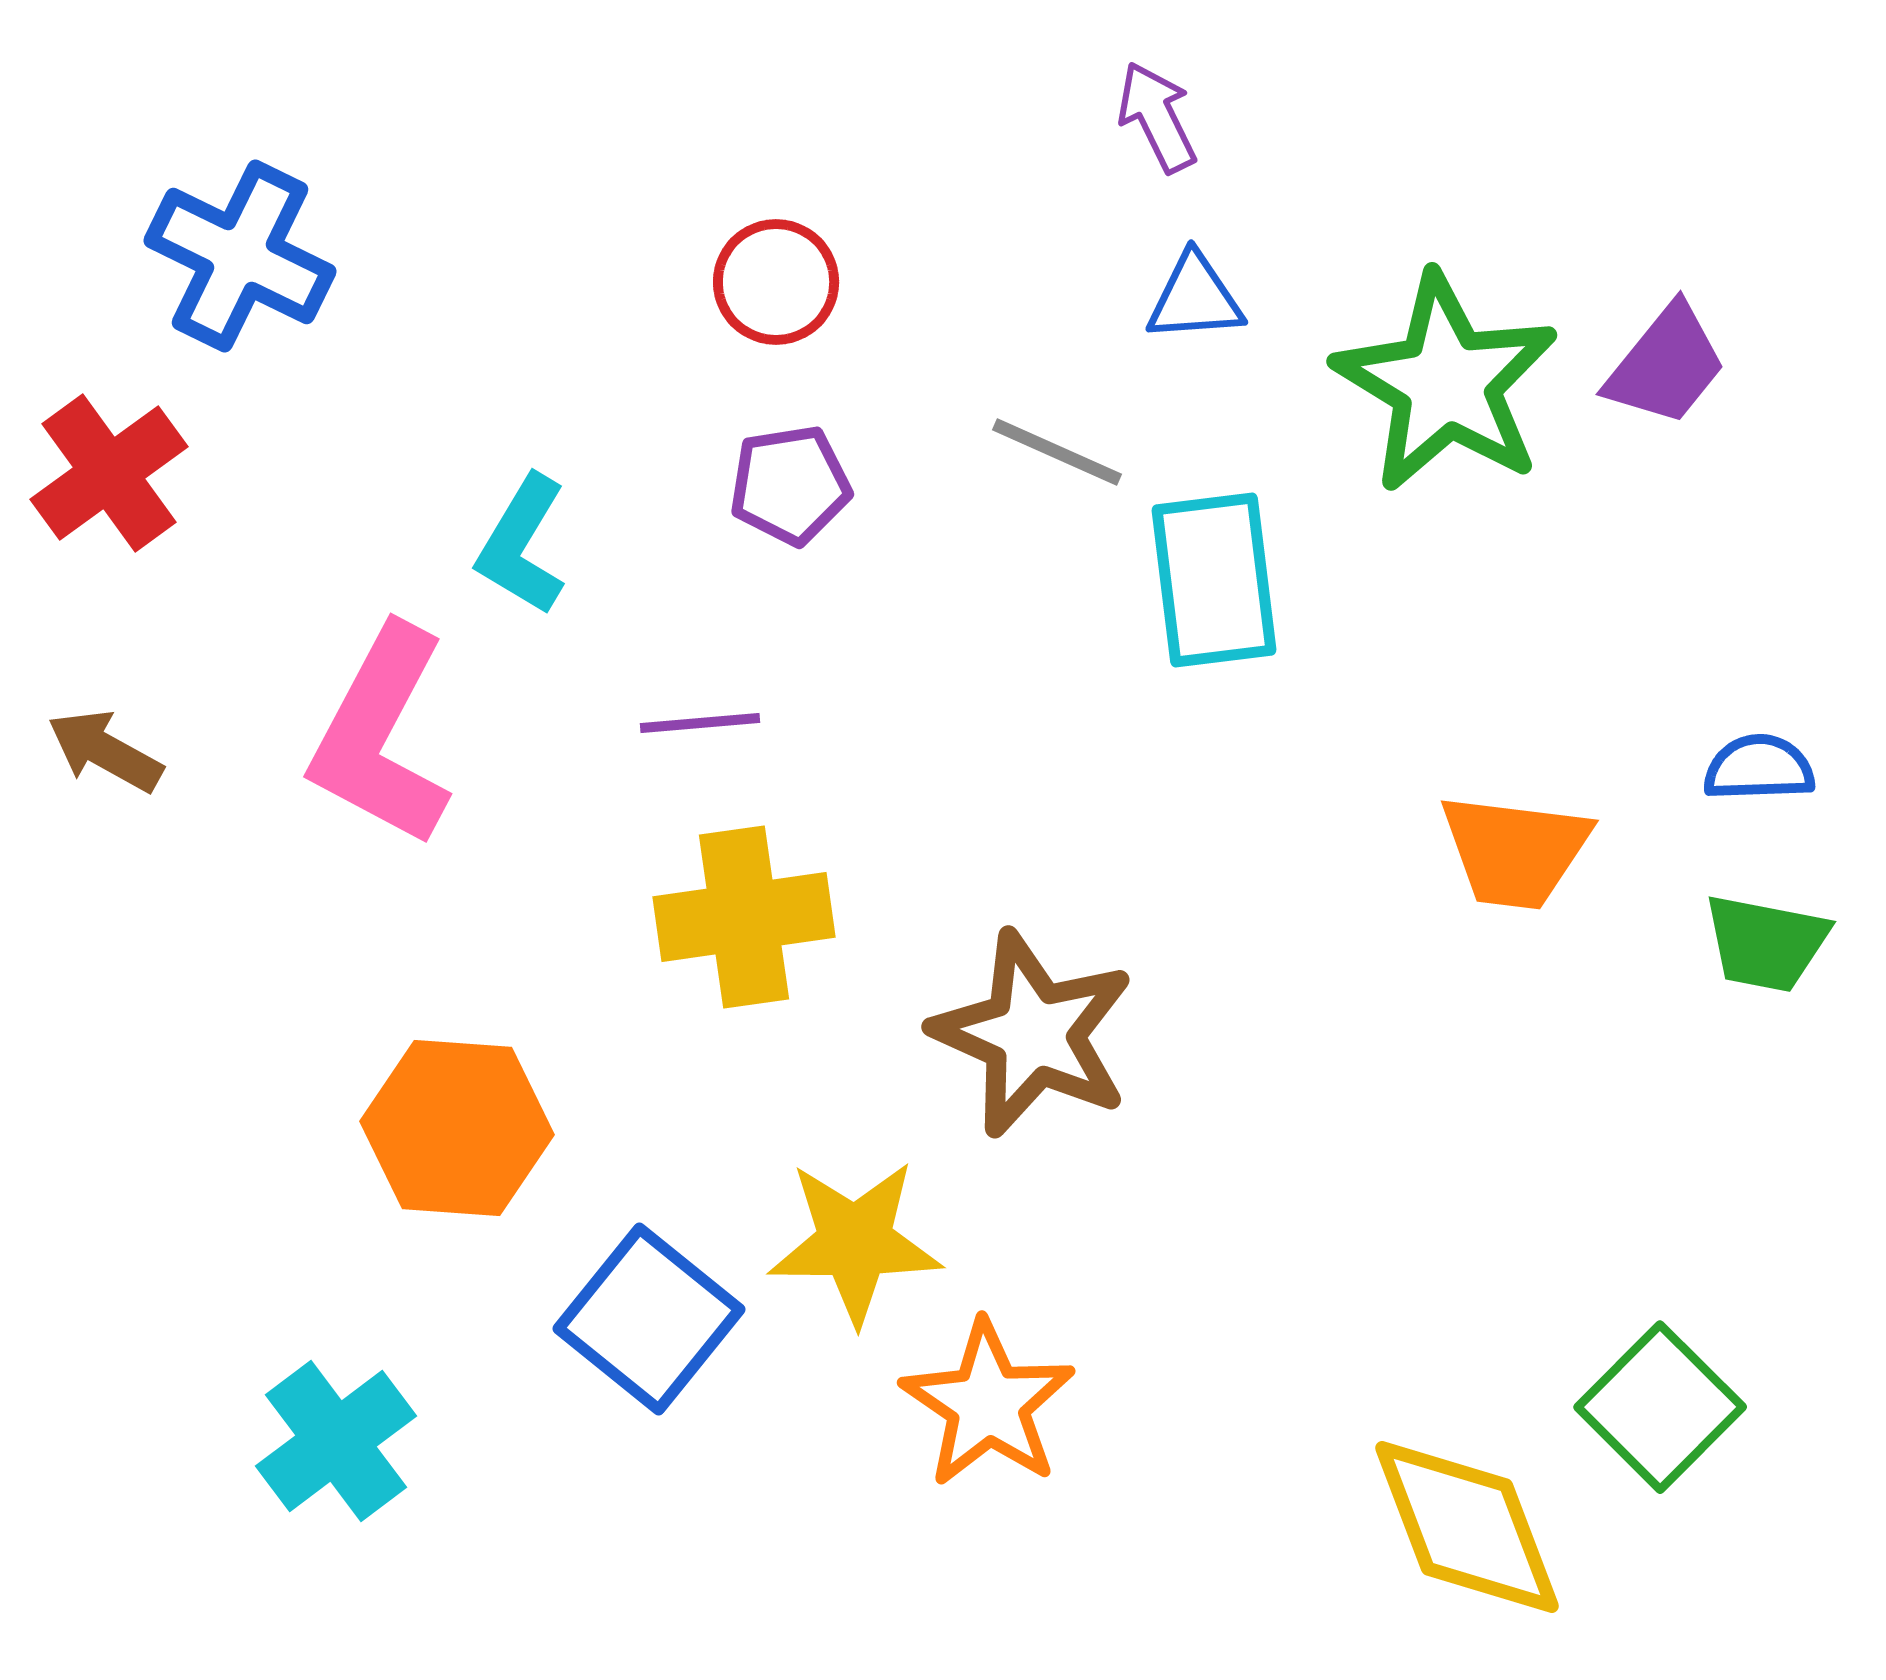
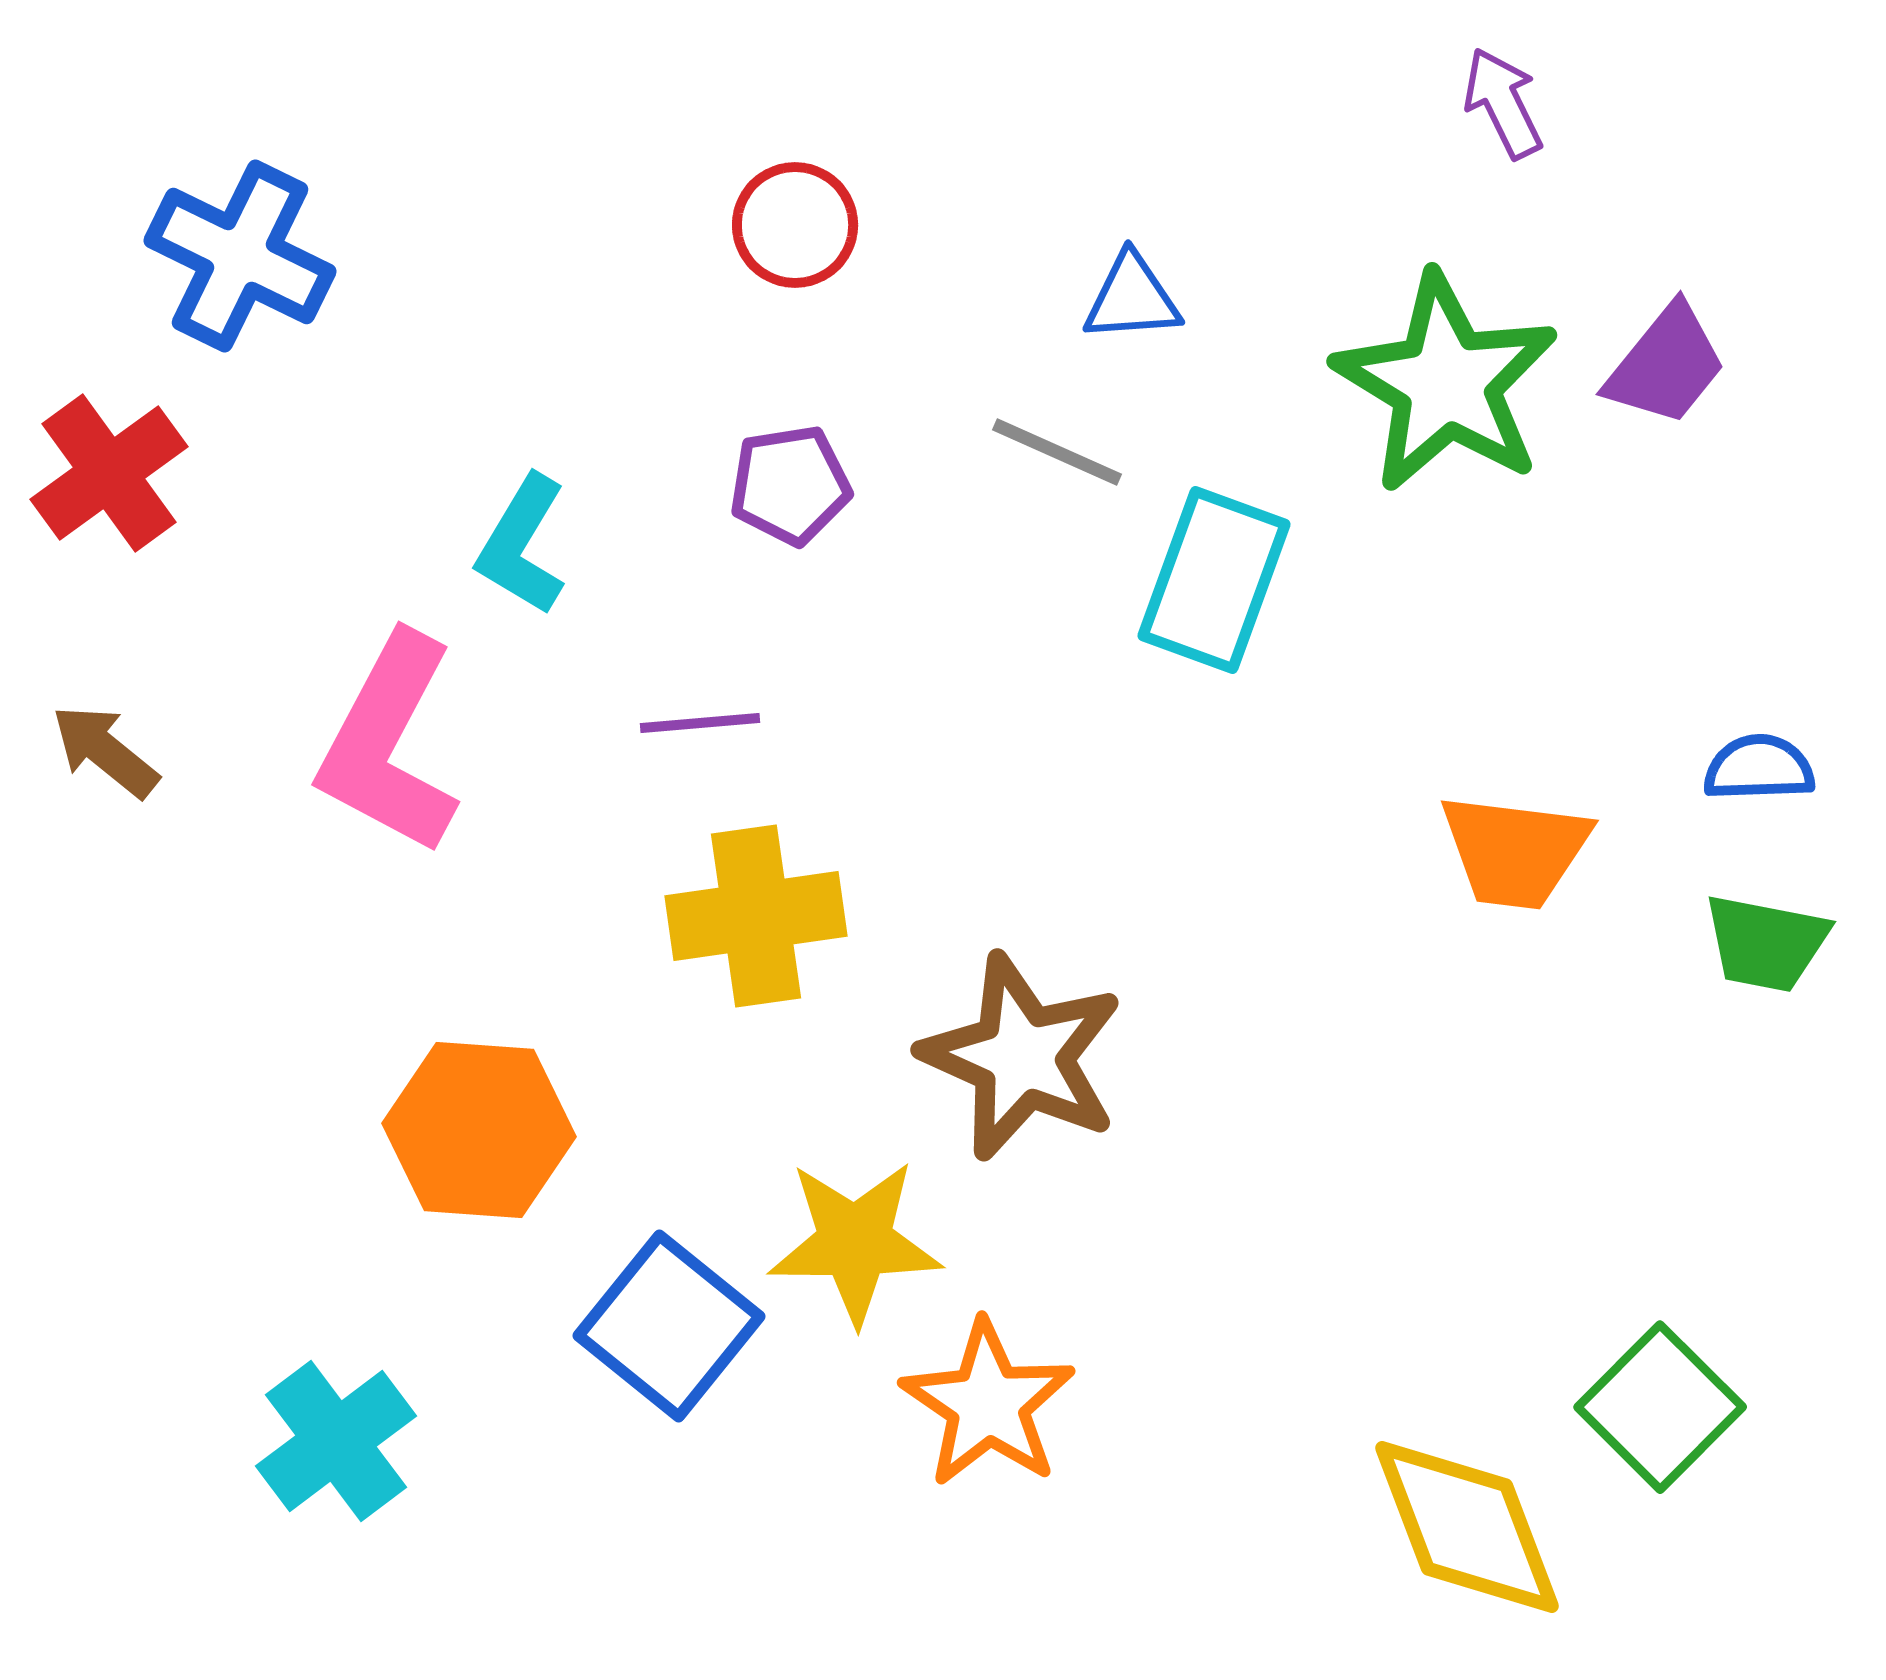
purple arrow: moved 346 px right, 14 px up
red circle: moved 19 px right, 57 px up
blue triangle: moved 63 px left
cyan rectangle: rotated 27 degrees clockwise
pink L-shape: moved 8 px right, 8 px down
brown arrow: rotated 10 degrees clockwise
yellow cross: moved 12 px right, 1 px up
brown star: moved 11 px left, 23 px down
orange hexagon: moved 22 px right, 2 px down
blue square: moved 20 px right, 7 px down
